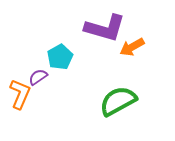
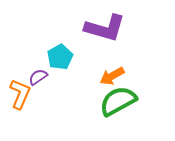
orange arrow: moved 20 px left, 29 px down
